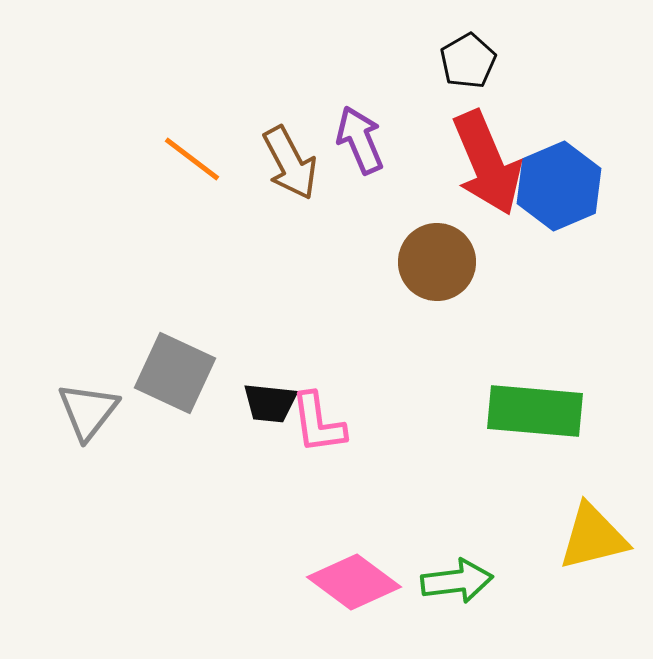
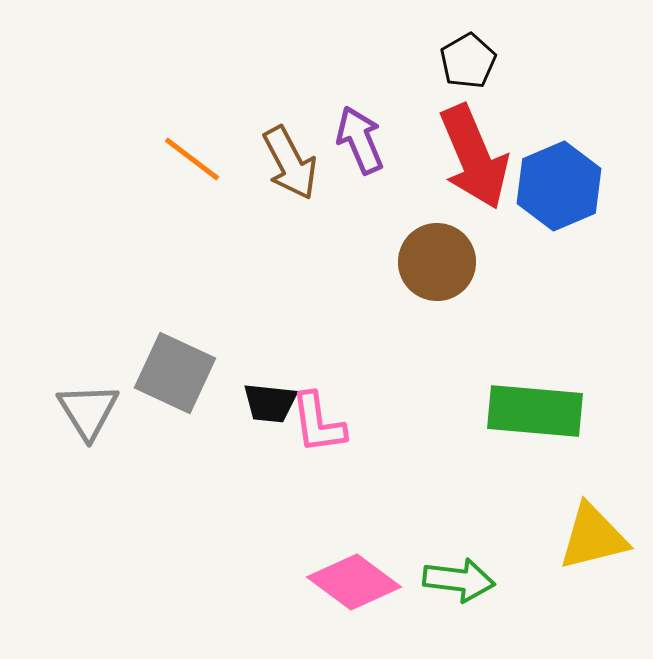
red arrow: moved 13 px left, 6 px up
gray triangle: rotated 10 degrees counterclockwise
green arrow: moved 2 px right, 1 px up; rotated 14 degrees clockwise
